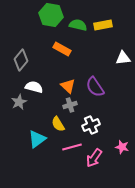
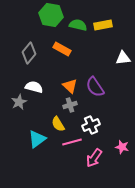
gray diamond: moved 8 px right, 7 px up
orange triangle: moved 2 px right
pink line: moved 5 px up
